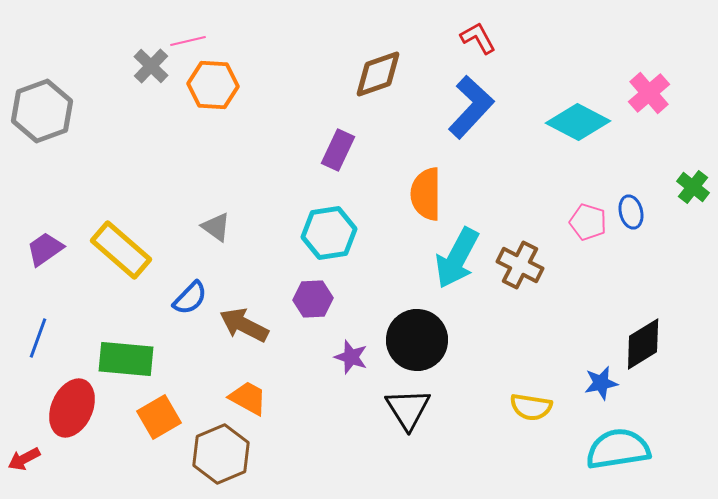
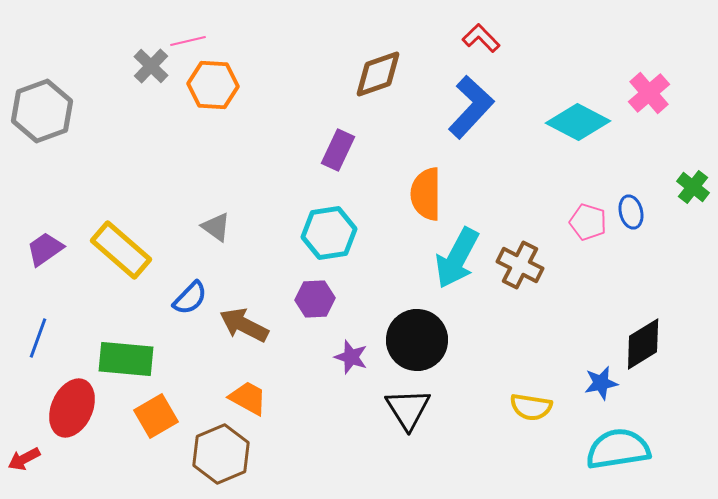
red L-shape: moved 3 px right; rotated 15 degrees counterclockwise
purple hexagon: moved 2 px right
orange square: moved 3 px left, 1 px up
